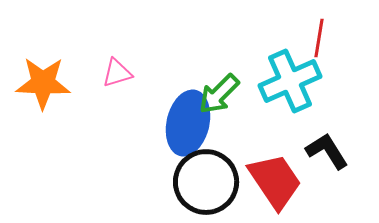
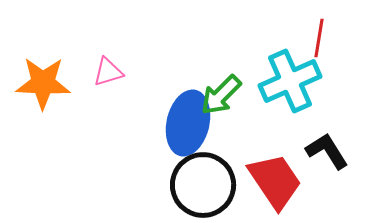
pink triangle: moved 9 px left, 1 px up
green arrow: moved 2 px right, 1 px down
black circle: moved 3 px left, 3 px down
